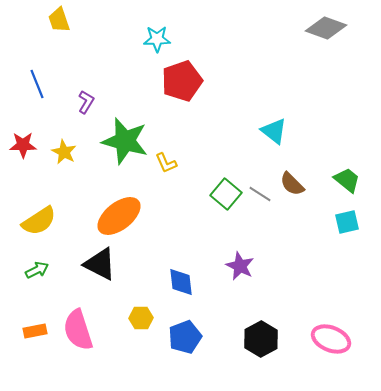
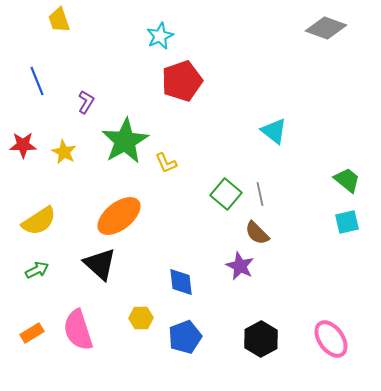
cyan star: moved 3 px right, 3 px up; rotated 24 degrees counterclockwise
blue line: moved 3 px up
green star: rotated 27 degrees clockwise
brown semicircle: moved 35 px left, 49 px down
gray line: rotated 45 degrees clockwise
black triangle: rotated 15 degrees clockwise
orange rectangle: moved 3 px left, 2 px down; rotated 20 degrees counterclockwise
pink ellipse: rotated 33 degrees clockwise
